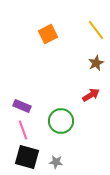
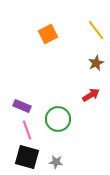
green circle: moved 3 px left, 2 px up
pink line: moved 4 px right
